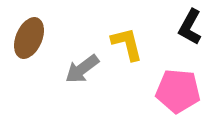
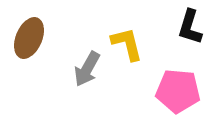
black L-shape: rotated 12 degrees counterclockwise
gray arrow: moved 5 px right; rotated 24 degrees counterclockwise
